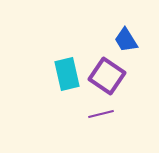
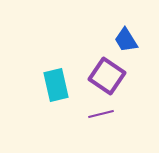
cyan rectangle: moved 11 px left, 11 px down
